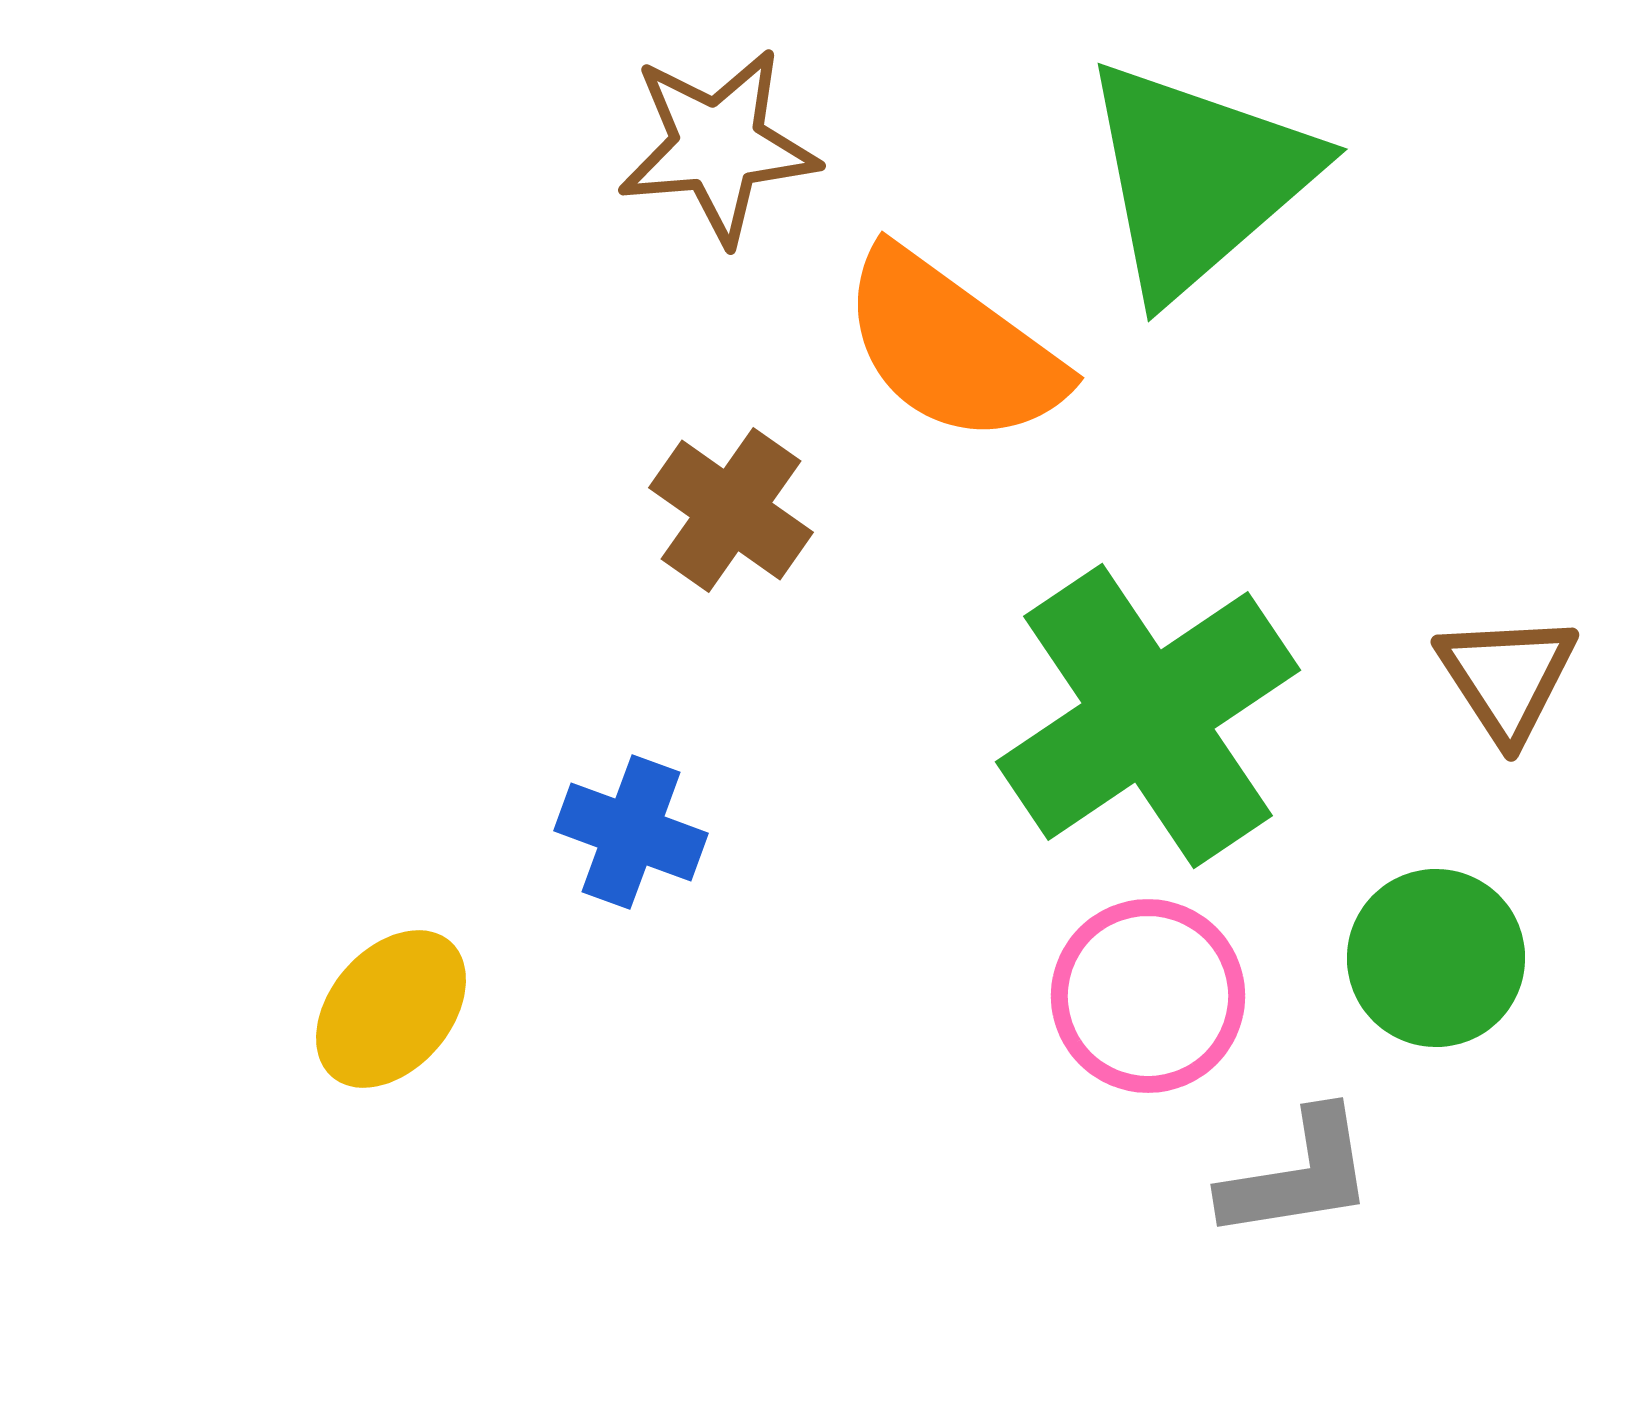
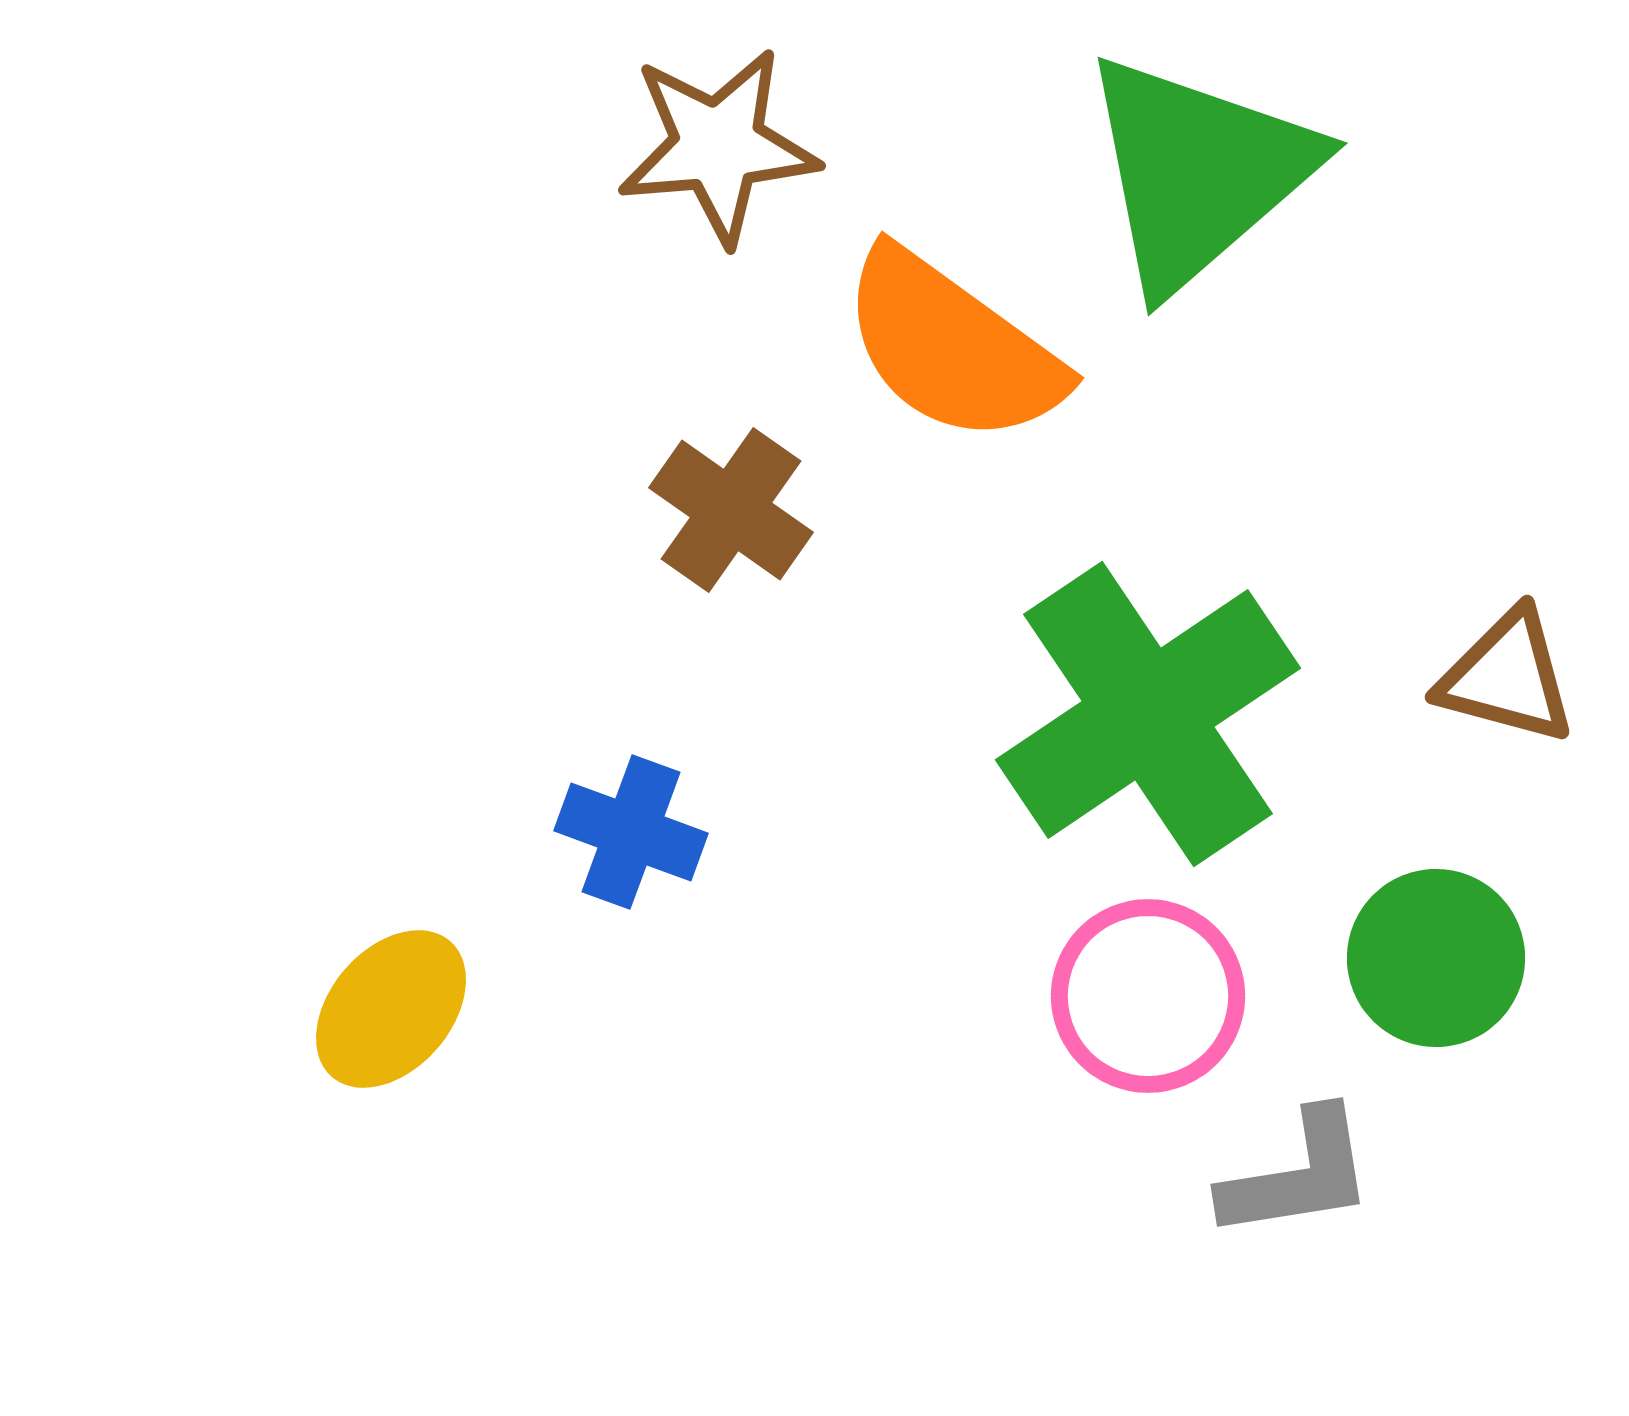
green triangle: moved 6 px up
brown triangle: rotated 42 degrees counterclockwise
green cross: moved 2 px up
